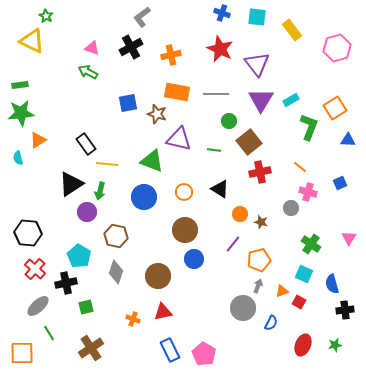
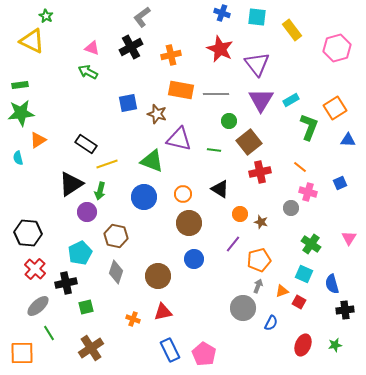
orange rectangle at (177, 92): moved 4 px right, 2 px up
black rectangle at (86, 144): rotated 20 degrees counterclockwise
yellow line at (107, 164): rotated 25 degrees counterclockwise
orange circle at (184, 192): moved 1 px left, 2 px down
brown circle at (185, 230): moved 4 px right, 7 px up
cyan pentagon at (79, 256): moved 1 px right, 3 px up; rotated 15 degrees clockwise
